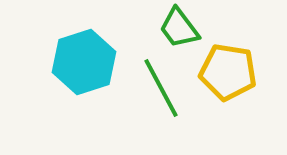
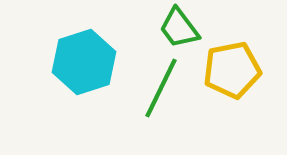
yellow pentagon: moved 4 px right, 2 px up; rotated 20 degrees counterclockwise
green line: rotated 54 degrees clockwise
